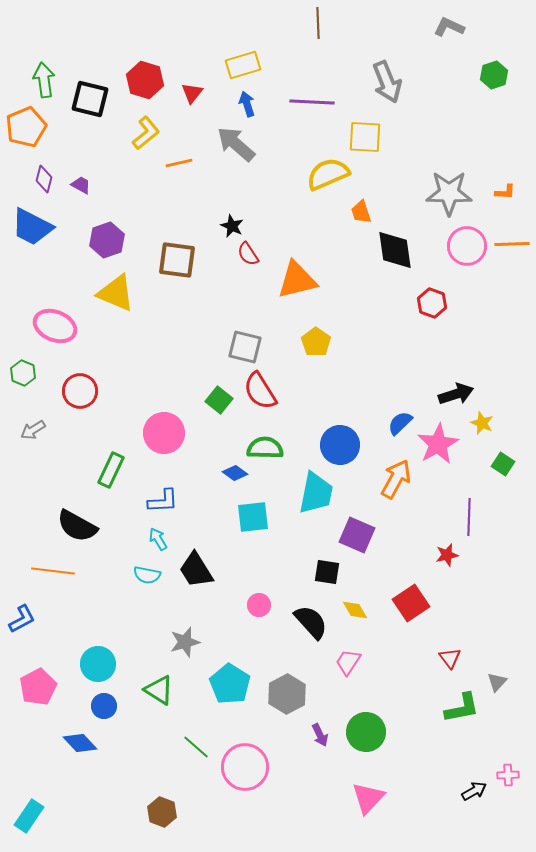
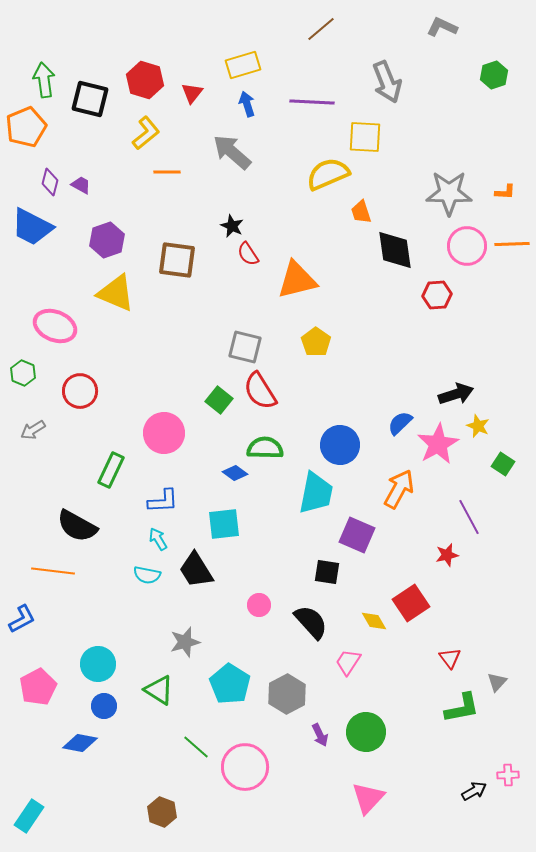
brown line at (318, 23): moved 3 px right, 6 px down; rotated 52 degrees clockwise
gray L-shape at (449, 27): moved 7 px left
gray arrow at (236, 144): moved 4 px left, 8 px down
orange line at (179, 163): moved 12 px left, 9 px down; rotated 12 degrees clockwise
purple diamond at (44, 179): moved 6 px right, 3 px down
red hexagon at (432, 303): moved 5 px right, 8 px up; rotated 24 degrees counterclockwise
yellow star at (482, 423): moved 4 px left, 3 px down
orange arrow at (396, 479): moved 3 px right, 10 px down
cyan square at (253, 517): moved 29 px left, 7 px down
purple line at (469, 517): rotated 30 degrees counterclockwise
yellow diamond at (355, 610): moved 19 px right, 11 px down
blue diamond at (80, 743): rotated 36 degrees counterclockwise
